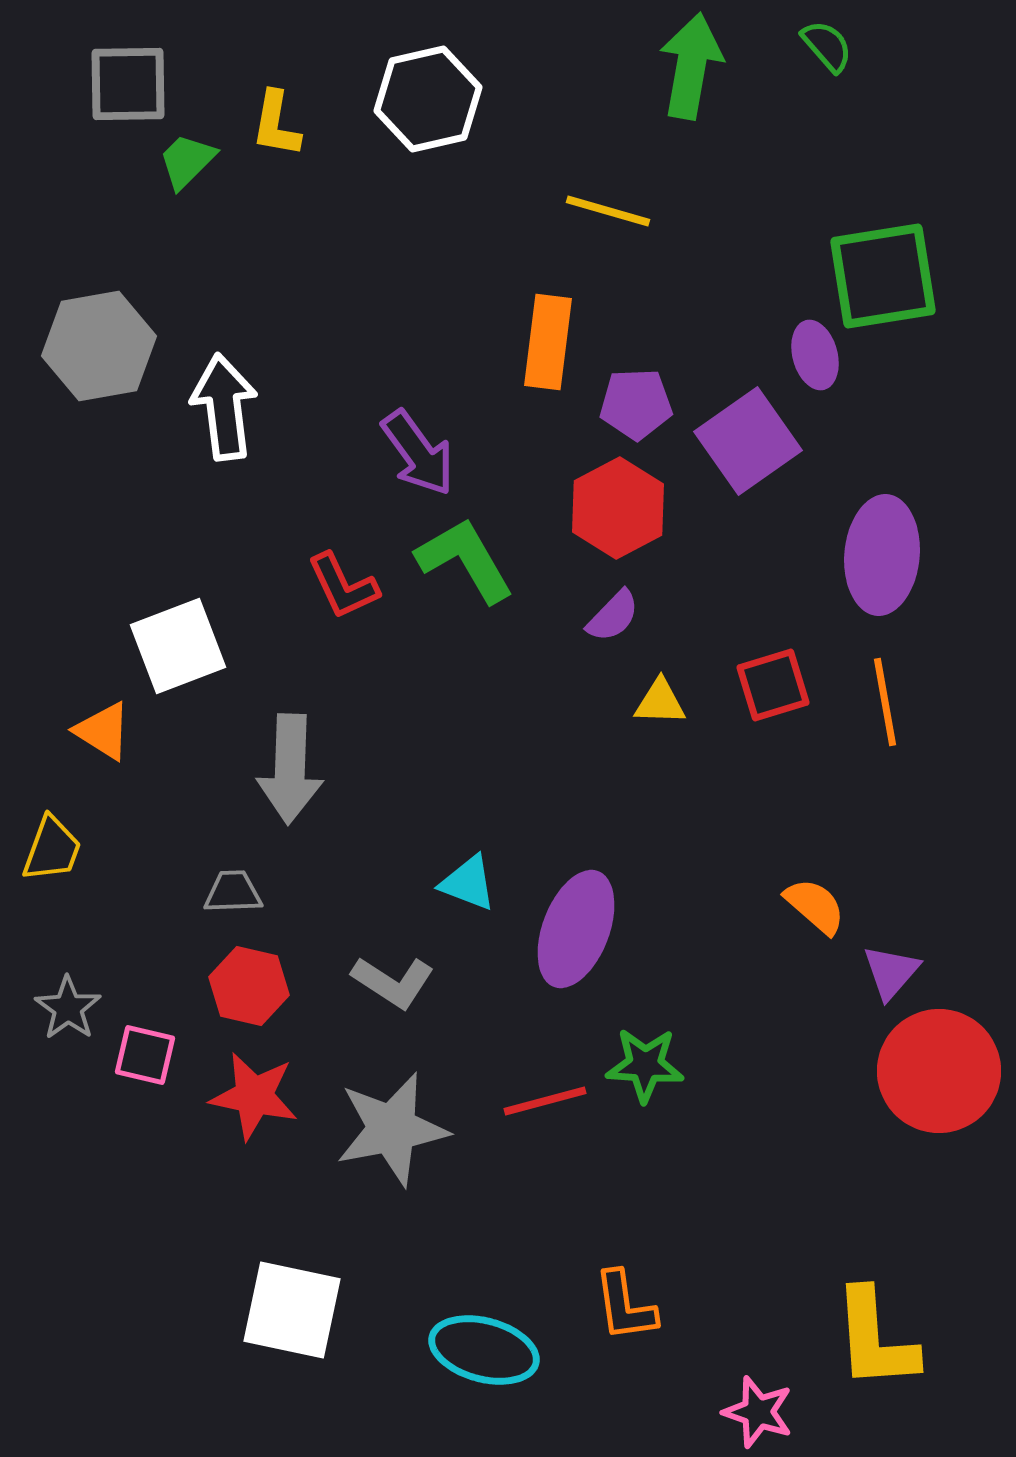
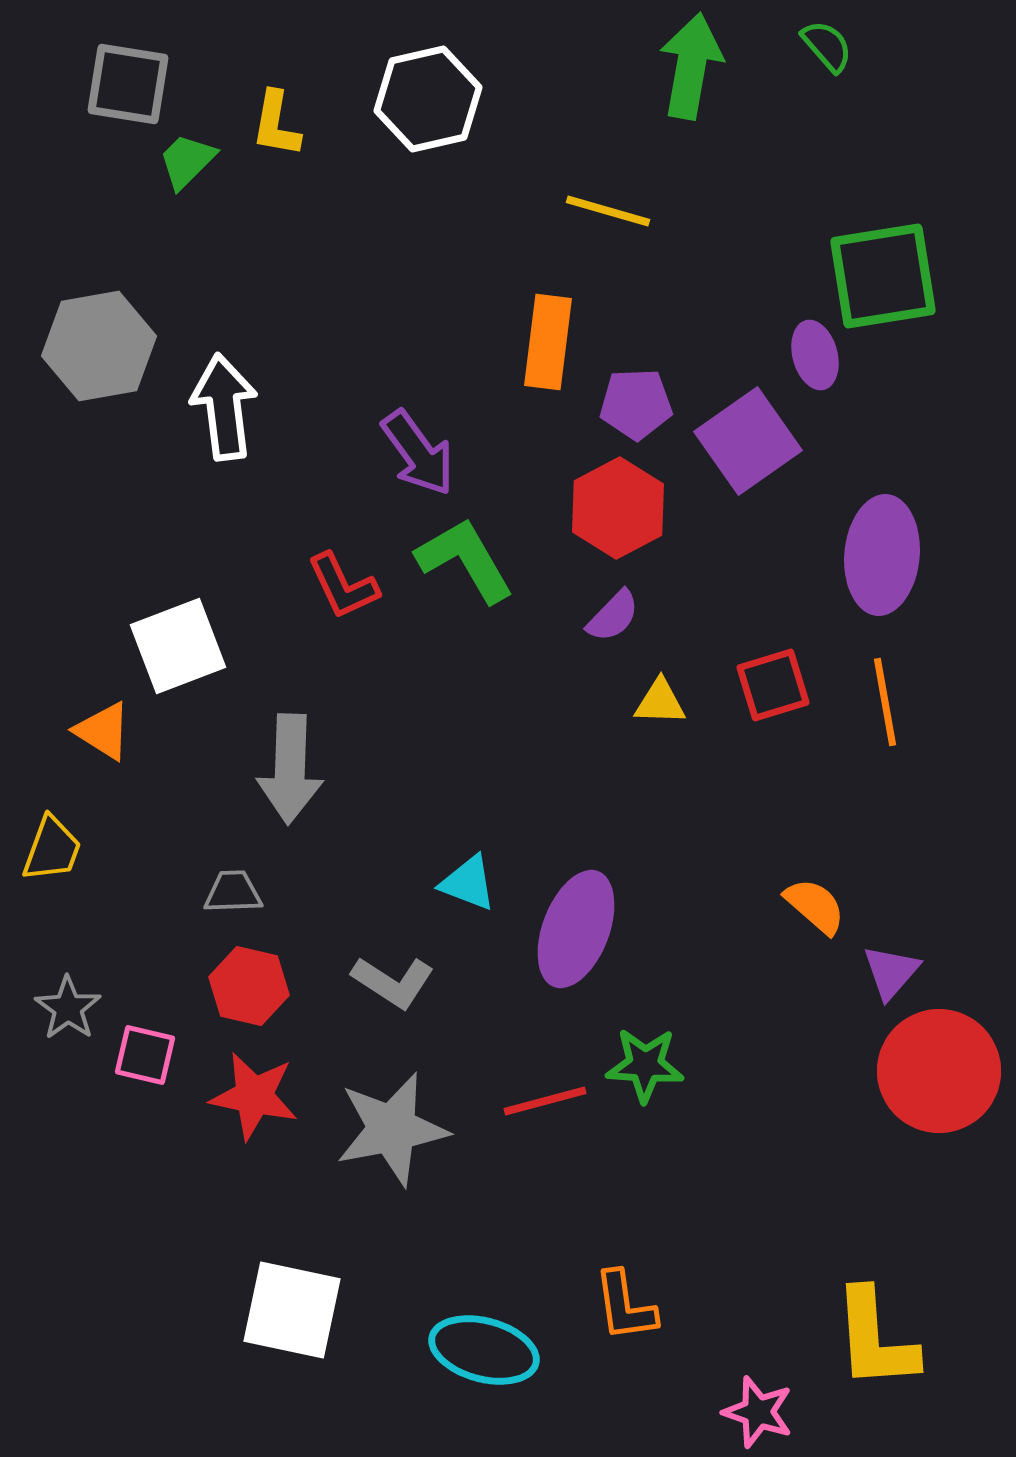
gray square at (128, 84): rotated 10 degrees clockwise
